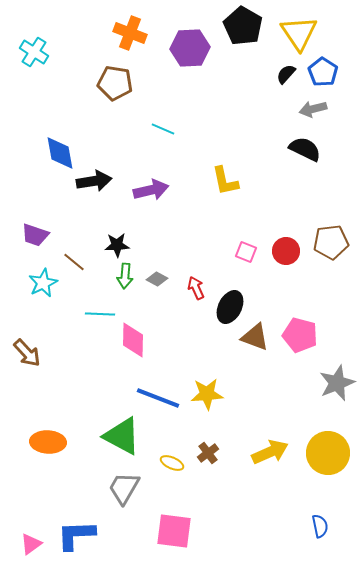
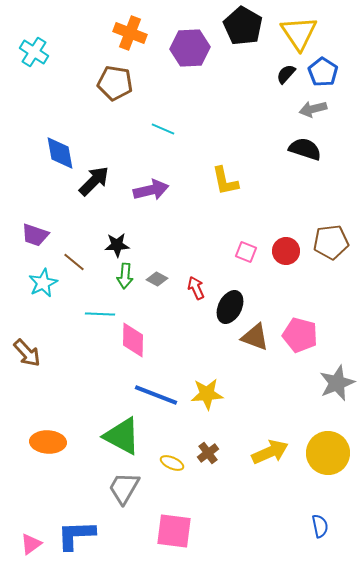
black semicircle at (305, 149): rotated 8 degrees counterclockwise
black arrow at (94, 181): rotated 36 degrees counterclockwise
blue line at (158, 398): moved 2 px left, 3 px up
